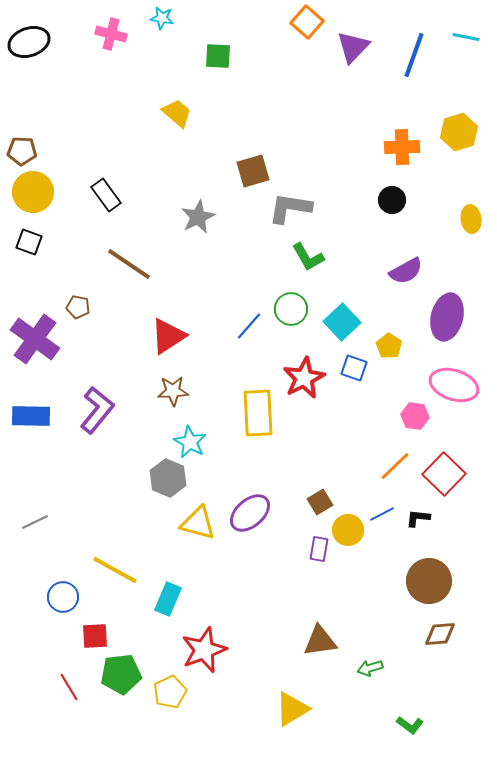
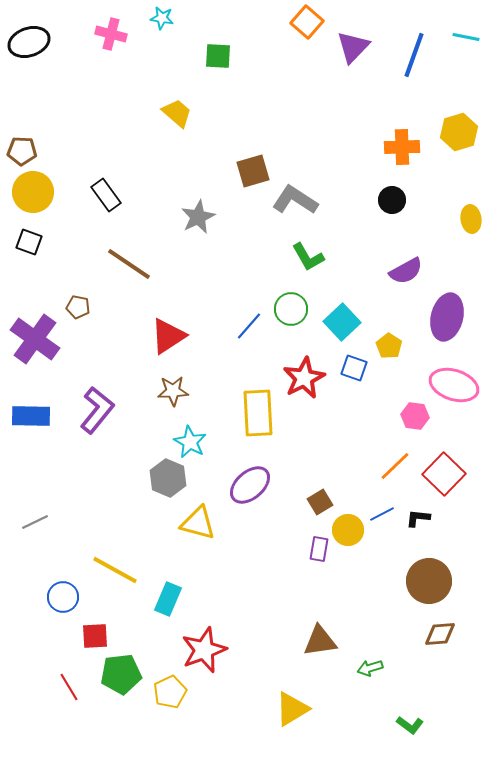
gray L-shape at (290, 208): moved 5 px right, 8 px up; rotated 24 degrees clockwise
purple ellipse at (250, 513): moved 28 px up
